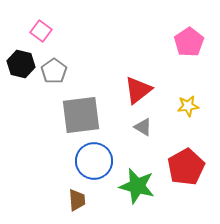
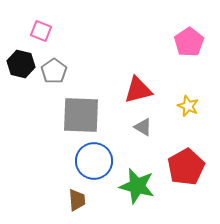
pink square: rotated 15 degrees counterclockwise
red triangle: rotated 24 degrees clockwise
yellow star: rotated 30 degrees clockwise
gray square: rotated 9 degrees clockwise
